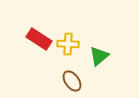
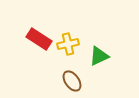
yellow cross: rotated 15 degrees counterclockwise
green triangle: rotated 15 degrees clockwise
